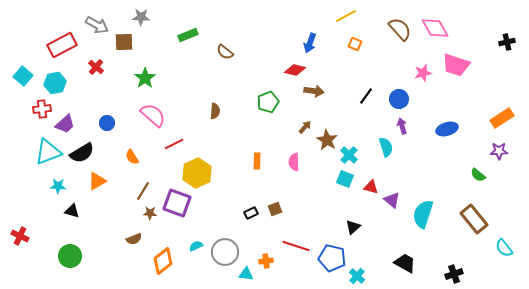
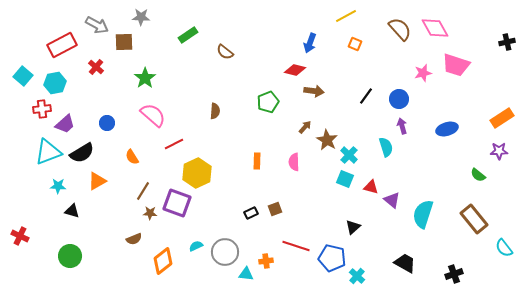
green rectangle at (188, 35): rotated 12 degrees counterclockwise
